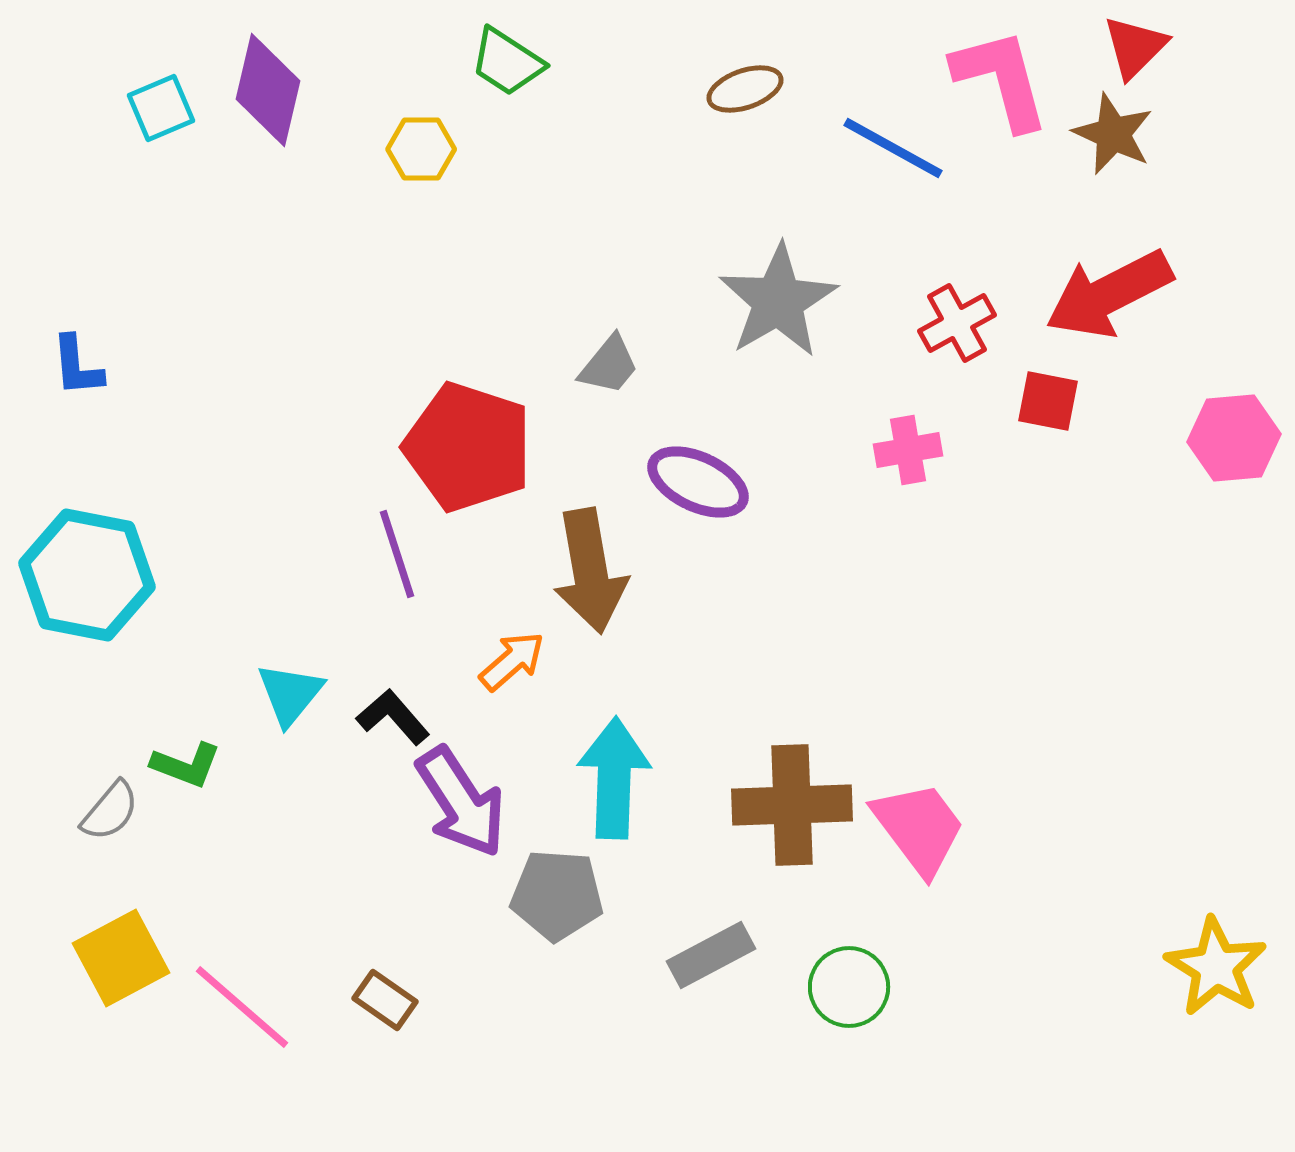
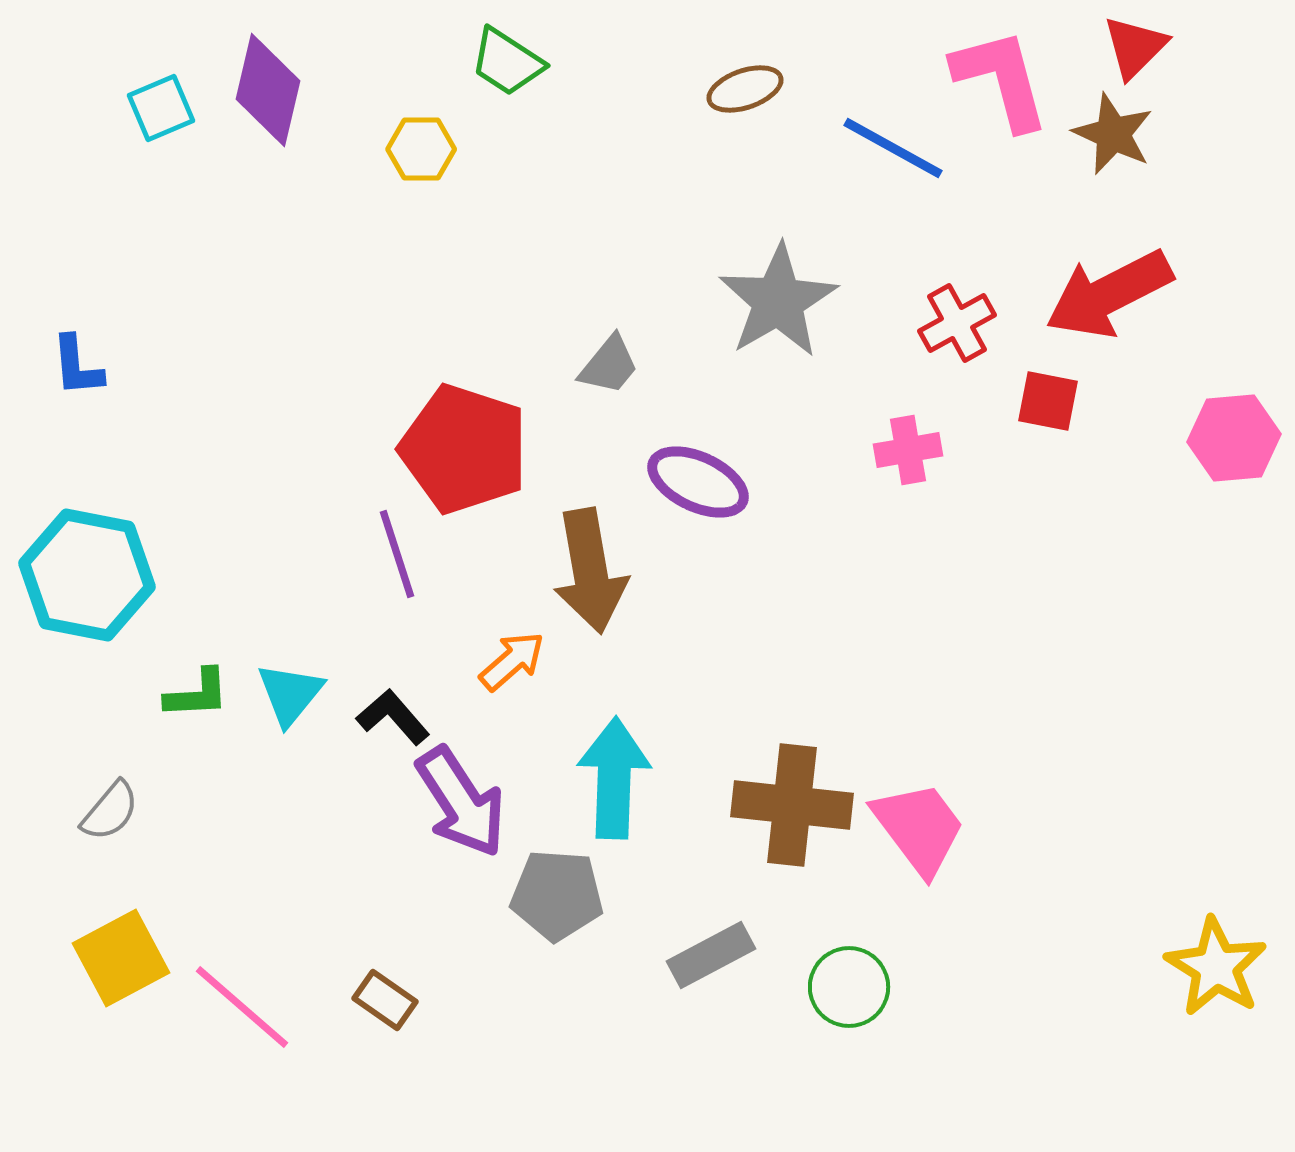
red pentagon: moved 4 px left, 2 px down
green L-shape: moved 11 px right, 71 px up; rotated 24 degrees counterclockwise
brown cross: rotated 8 degrees clockwise
